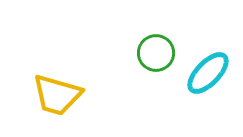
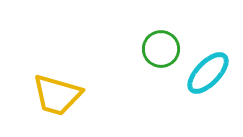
green circle: moved 5 px right, 4 px up
